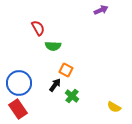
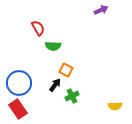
green cross: rotated 24 degrees clockwise
yellow semicircle: moved 1 px right, 1 px up; rotated 32 degrees counterclockwise
